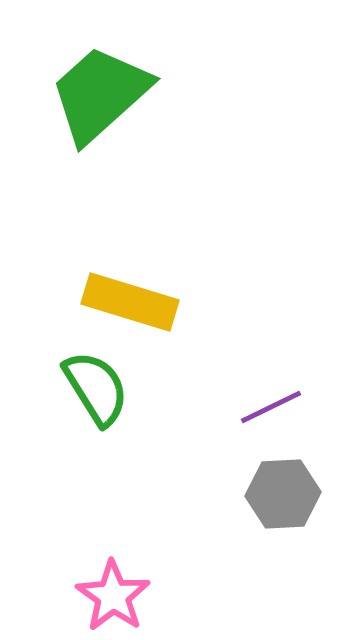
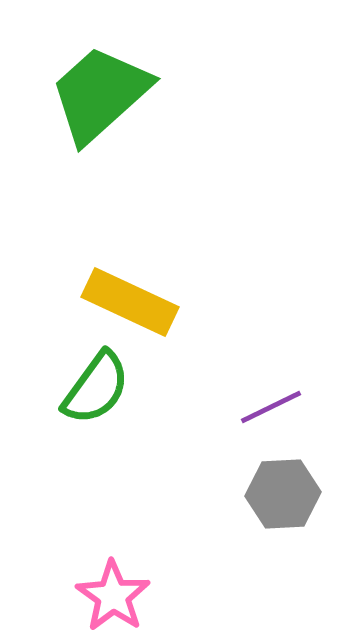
yellow rectangle: rotated 8 degrees clockwise
green semicircle: rotated 68 degrees clockwise
